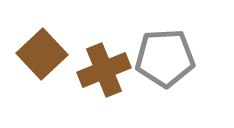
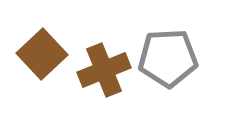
gray pentagon: moved 3 px right
